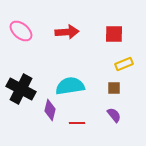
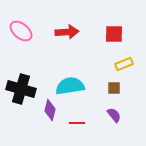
black cross: rotated 12 degrees counterclockwise
